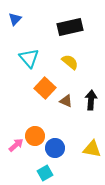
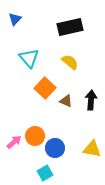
pink arrow: moved 2 px left, 3 px up
